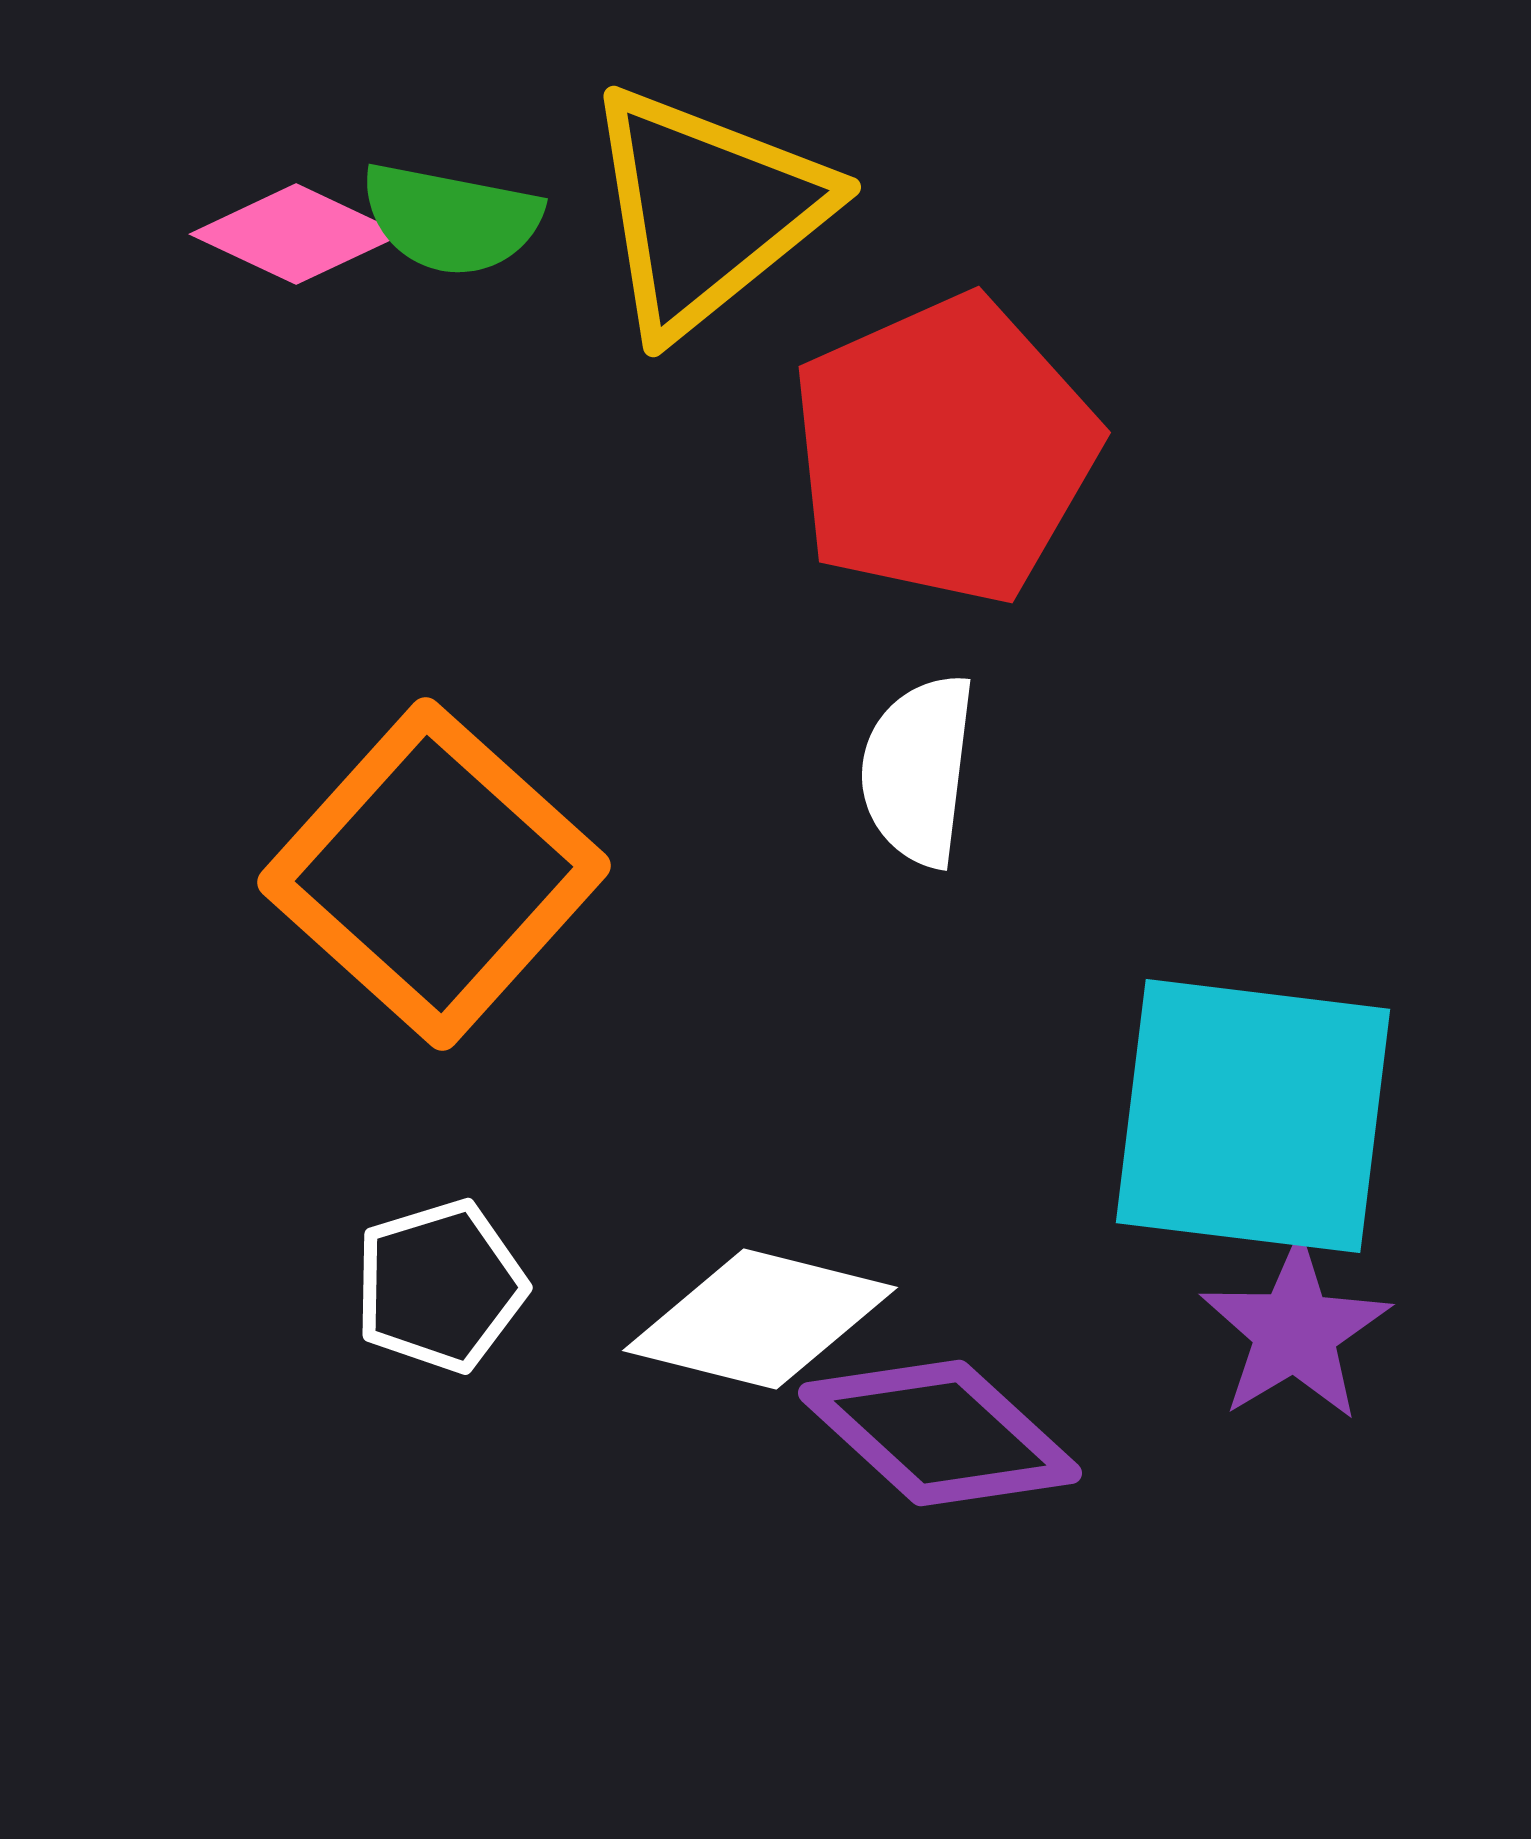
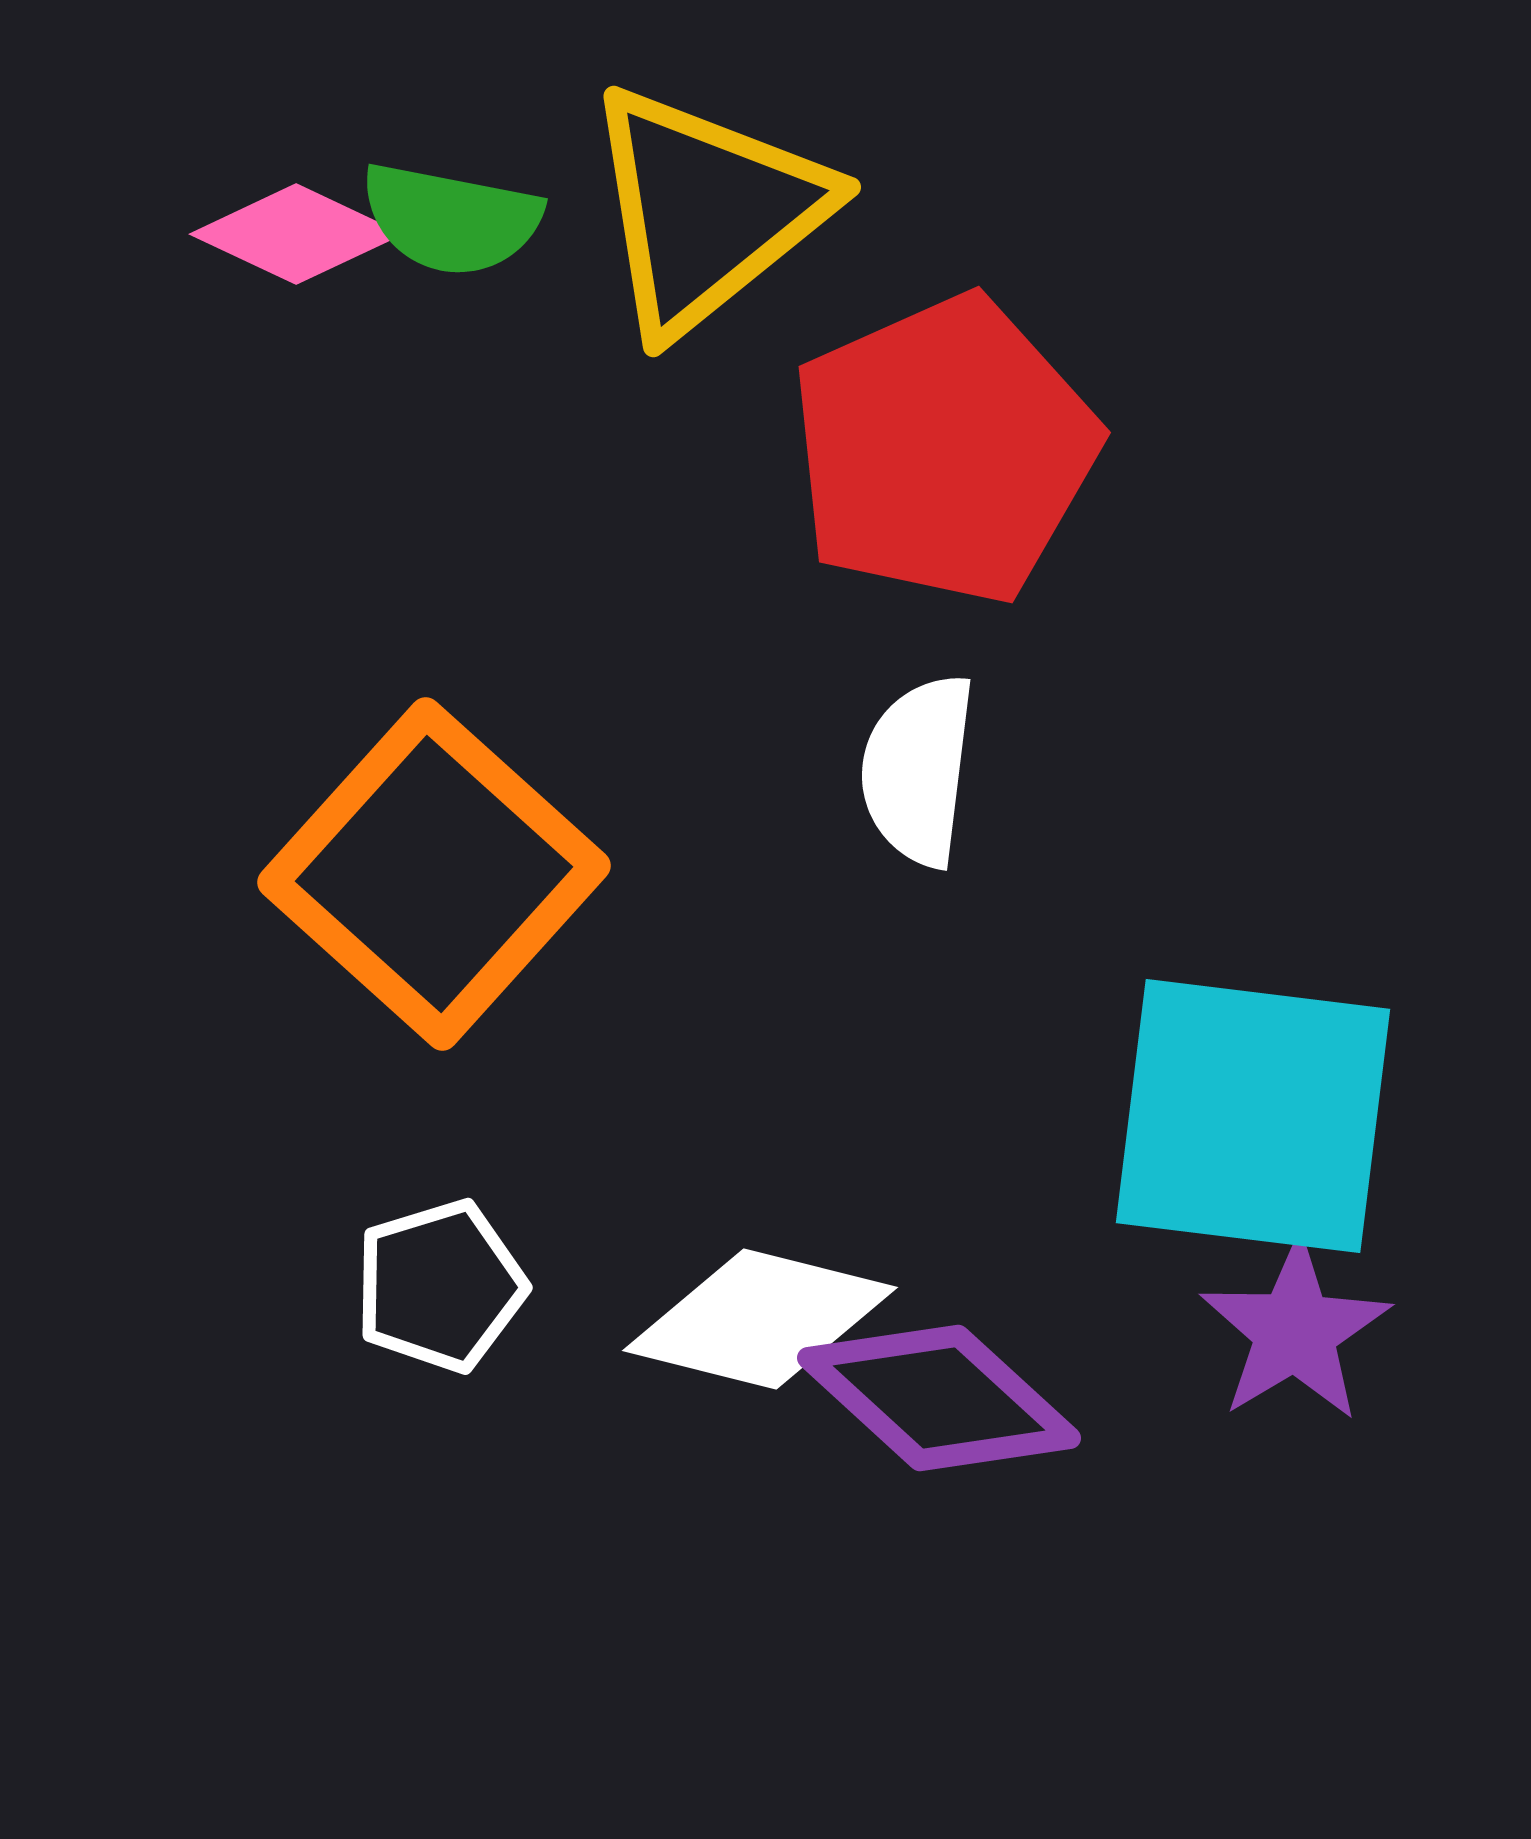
purple diamond: moved 1 px left, 35 px up
